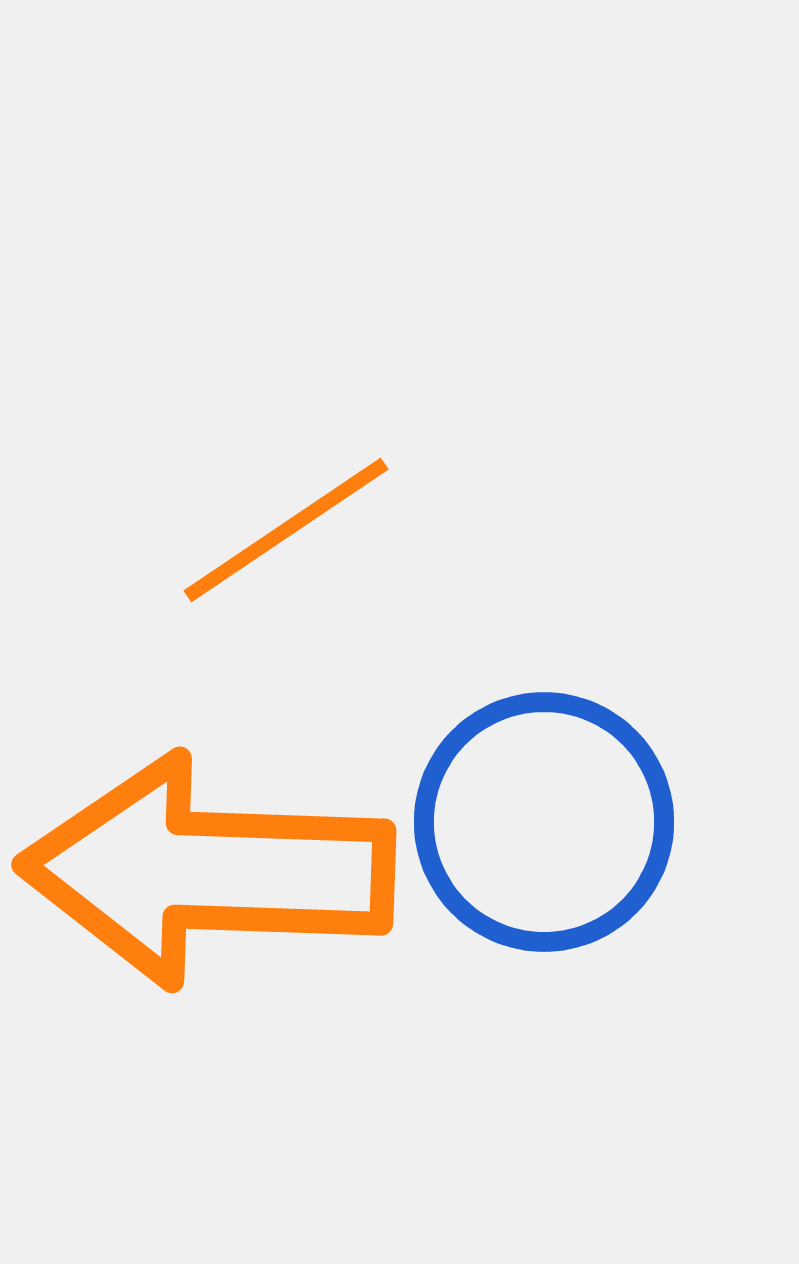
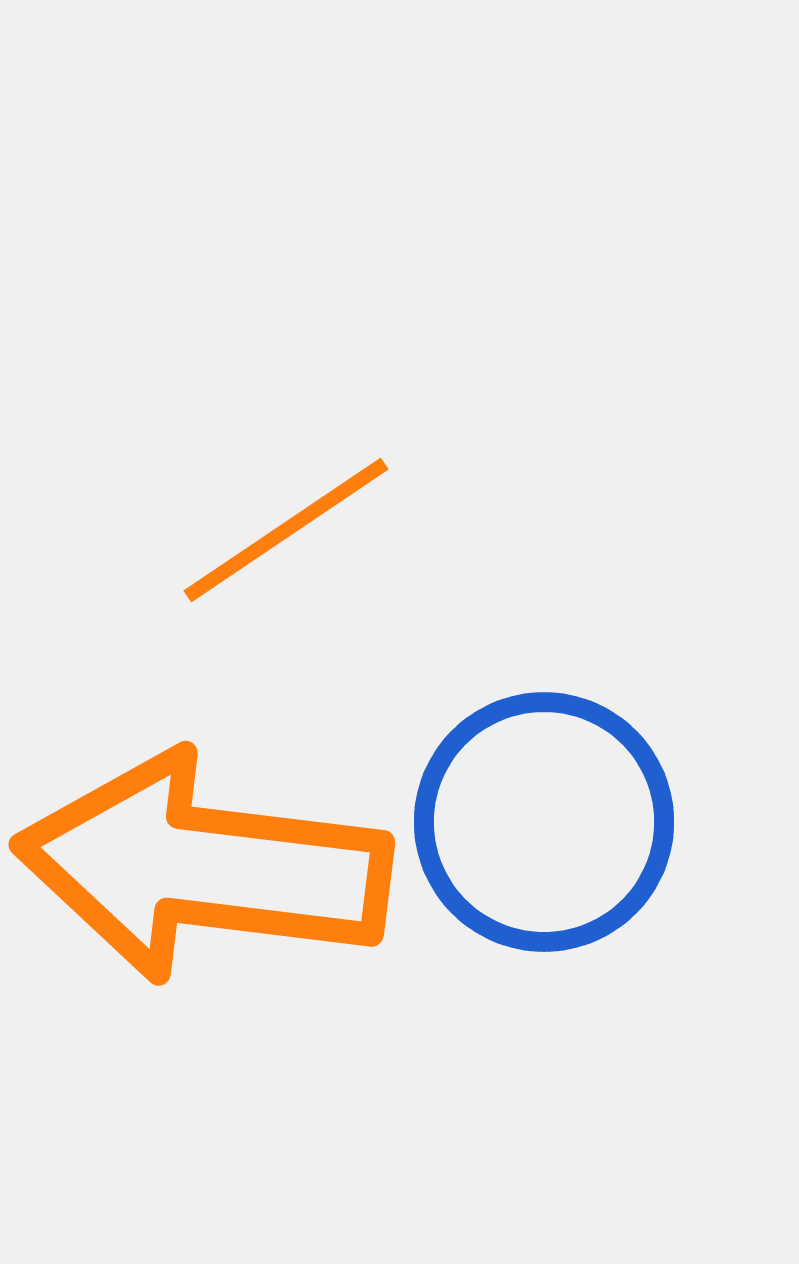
orange arrow: moved 4 px left, 4 px up; rotated 5 degrees clockwise
